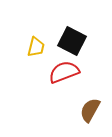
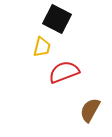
black square: moved 15 px left, 22 px up
yellow trapezoid: moved 6 px right
